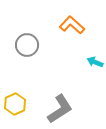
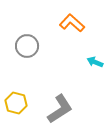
orange L-shape: moved 2 px up
gray circle: moved 1 px down
yellow hexagon: moved 1 px right, 1 px up; rotated 20 degrees counterclockwise
